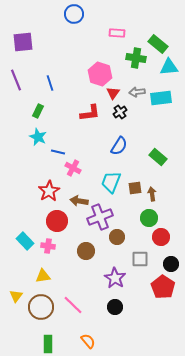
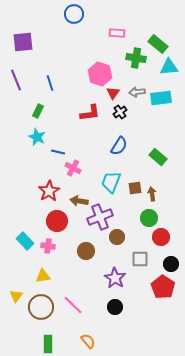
cyan star at (38, 137): moved 1 px left
